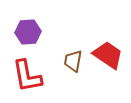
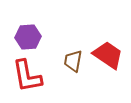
purple hexagon: moved 5 px down
